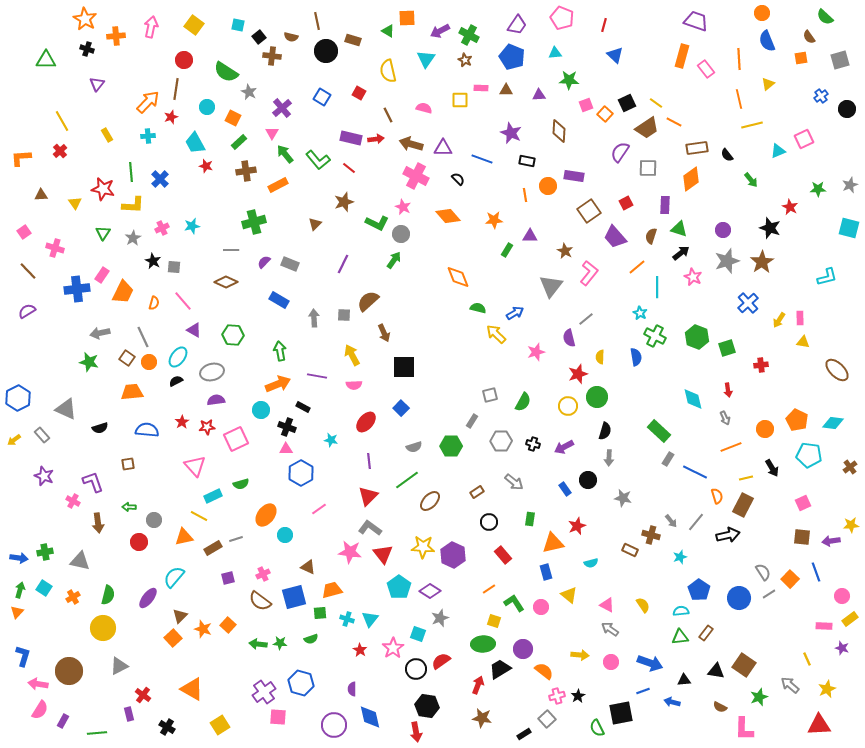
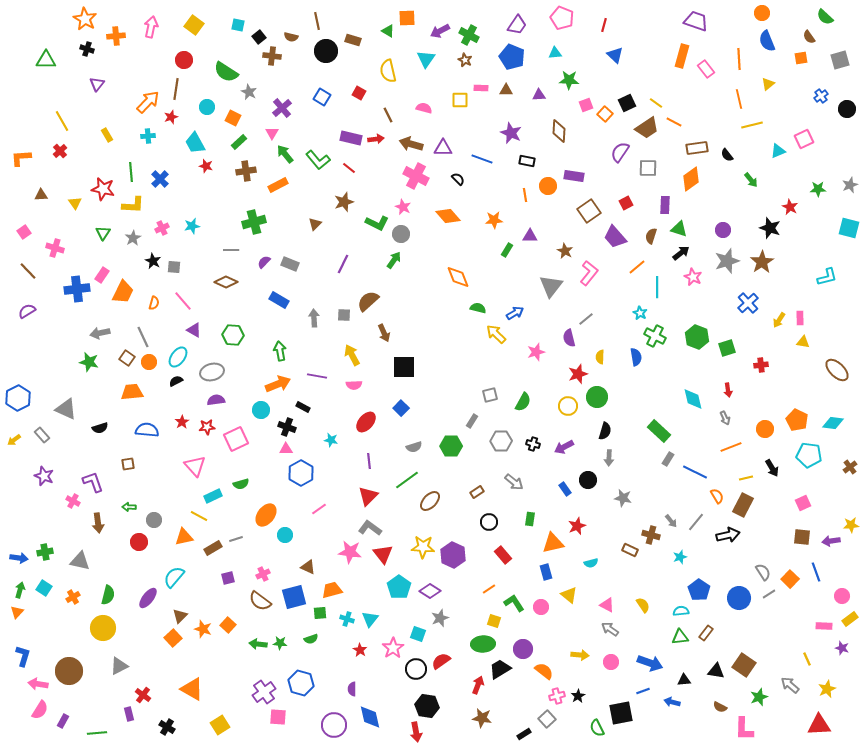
orange semicircle at (717, 496): rotated 14 degrees counterclockwise
